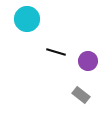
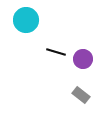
cyan circle: moved 1 px left, 1 px down
purple circle: moved 5 px left, 2 px up
